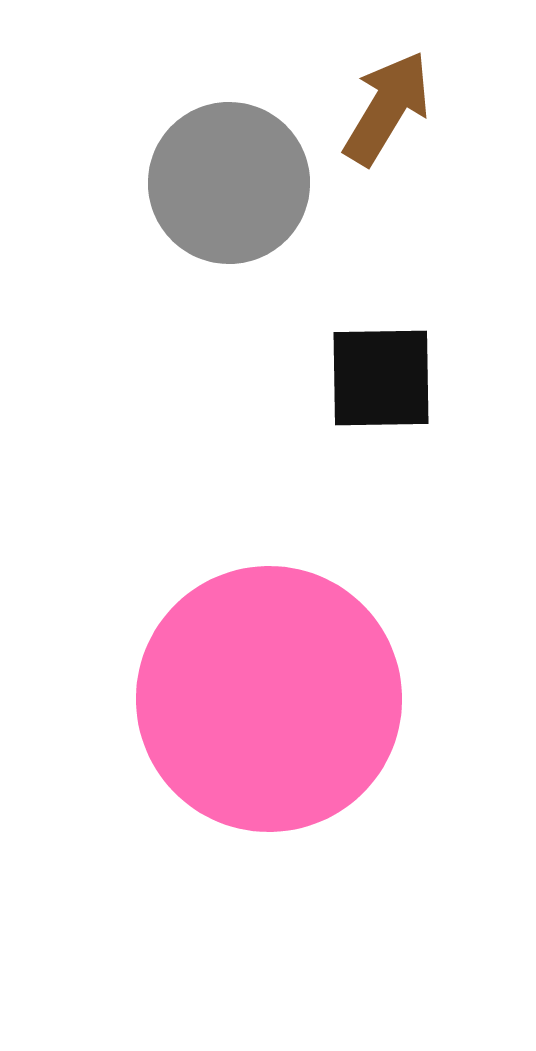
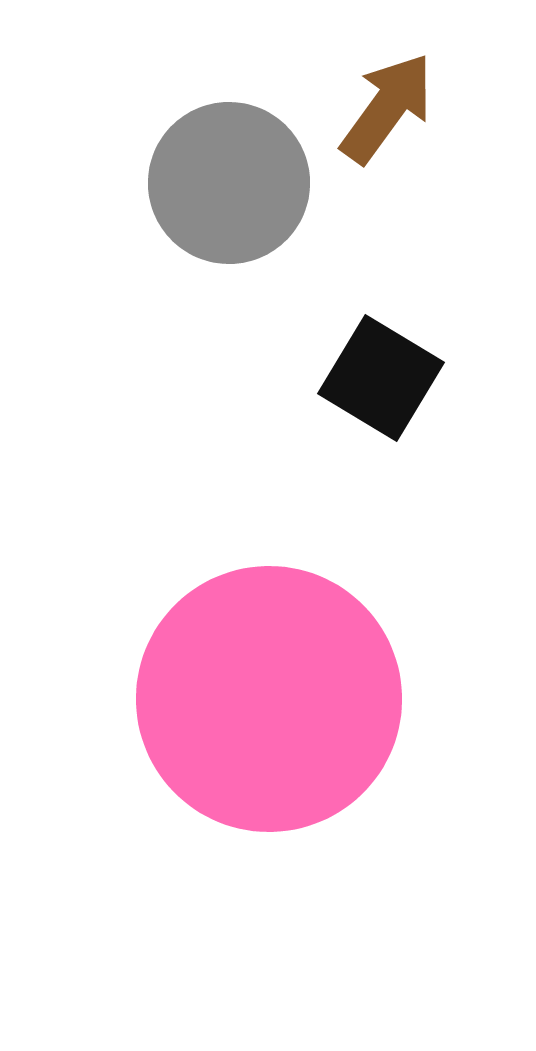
brown arrow: rotated 5 degrees clockwise
black square: rotated 32 degrees clockwise
